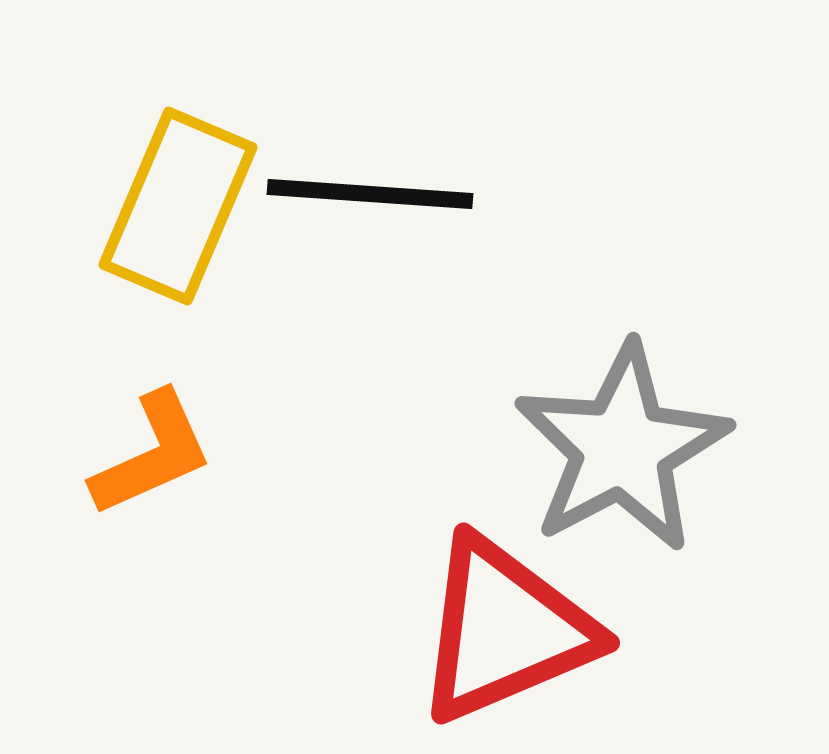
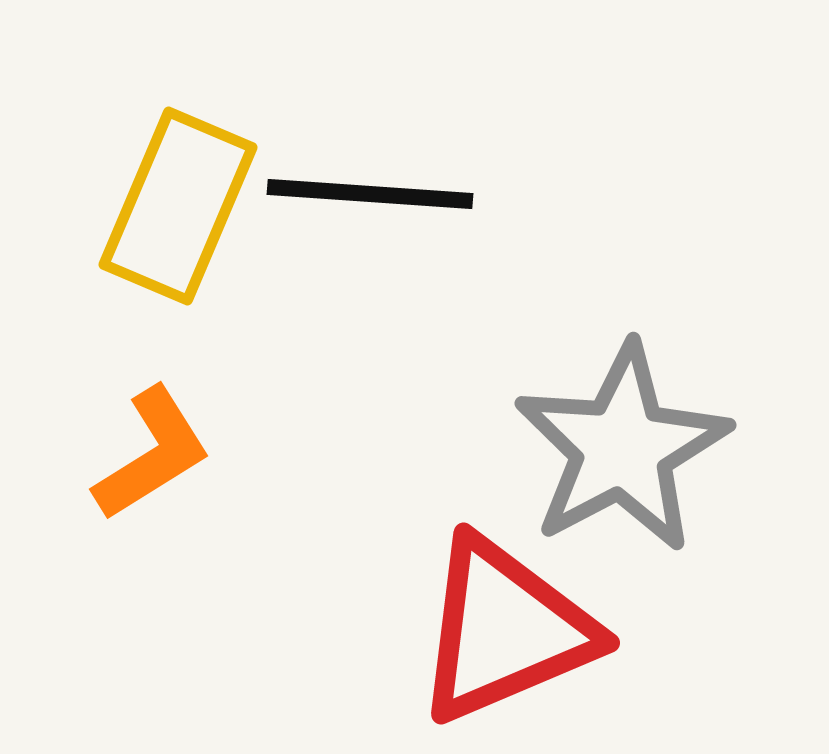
orange L-shape: rotated 8 degrees counterclockwise
